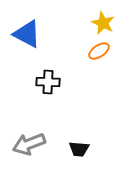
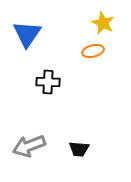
blue triangle: rotated 36 degrees clockwise
orange ellipse: moved 6 px left; rotated 20 degrees clockwise
gray arrow: moved 2 px down
